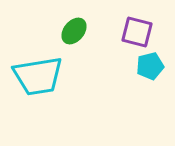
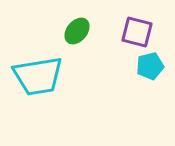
green ellipse: moved 3 px right
